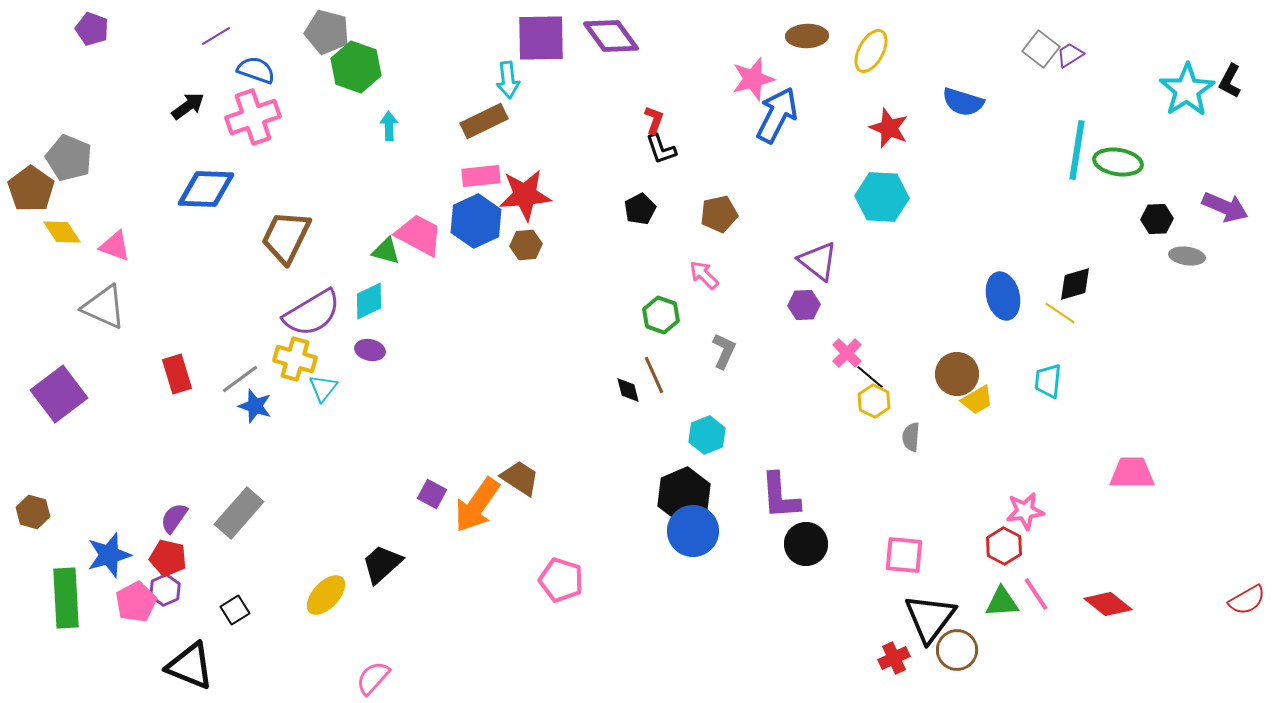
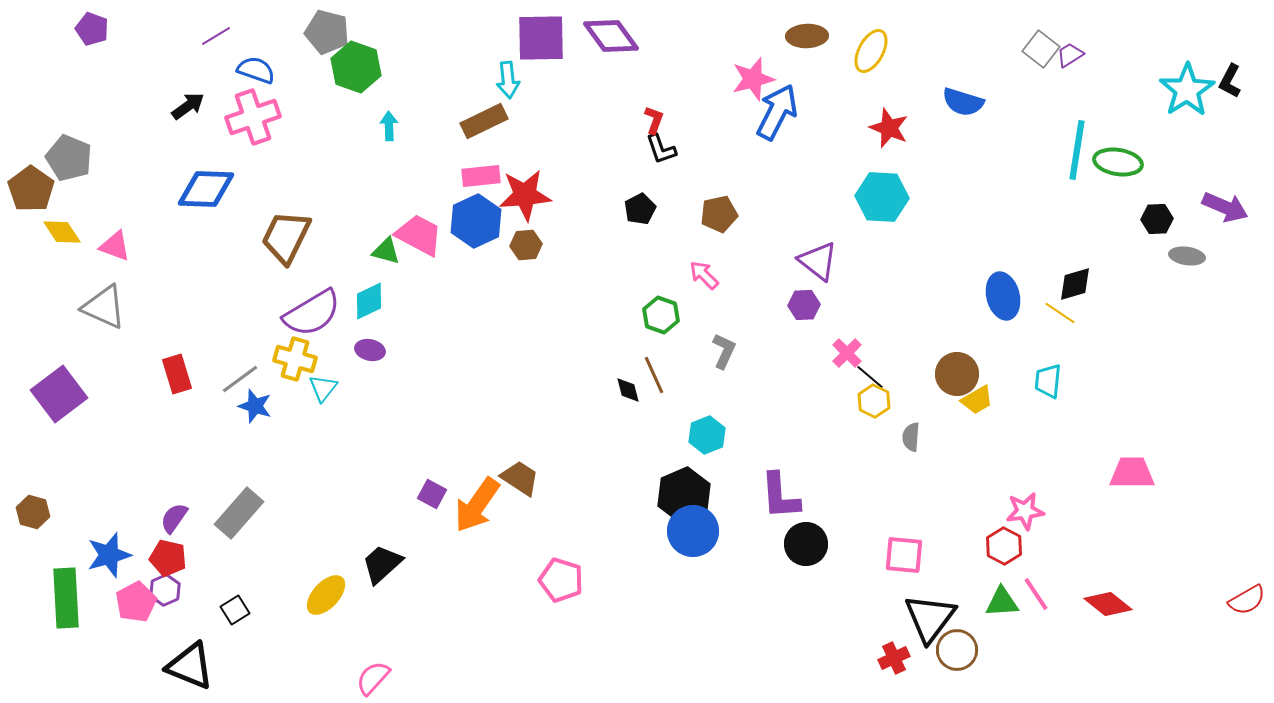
blue arrow at (777, 115): moved 3 px up
